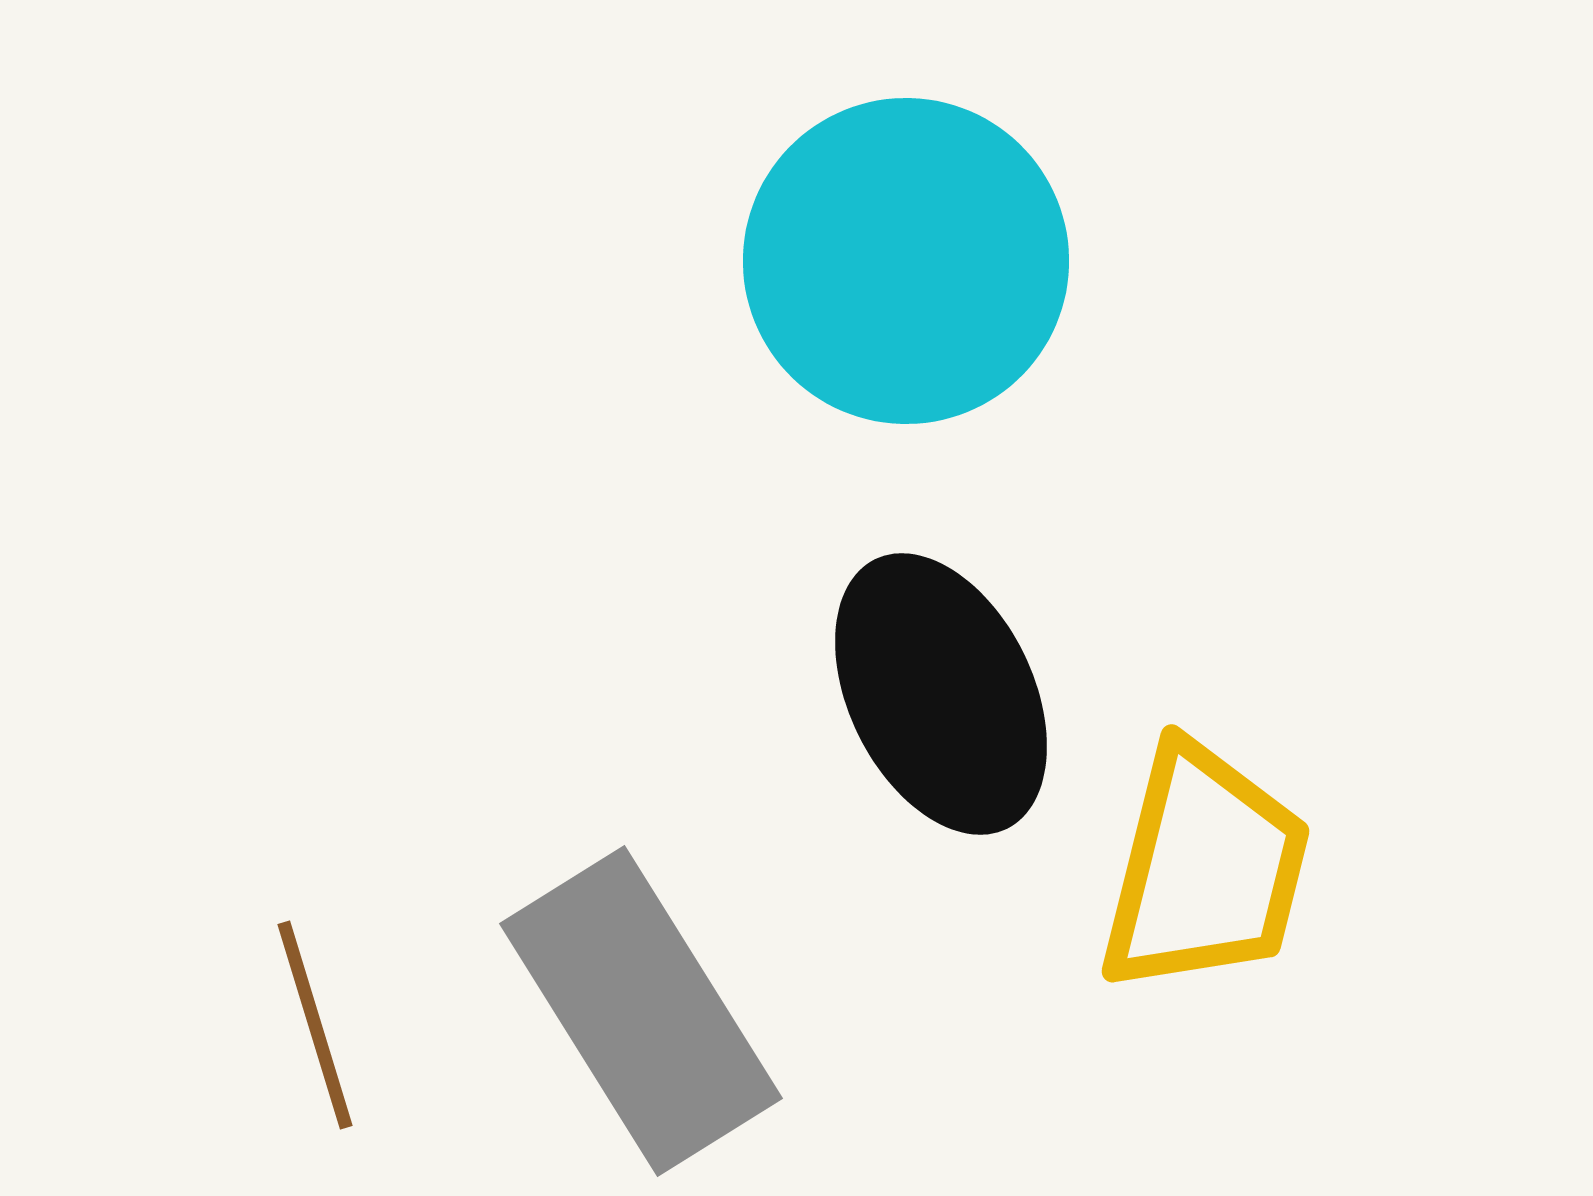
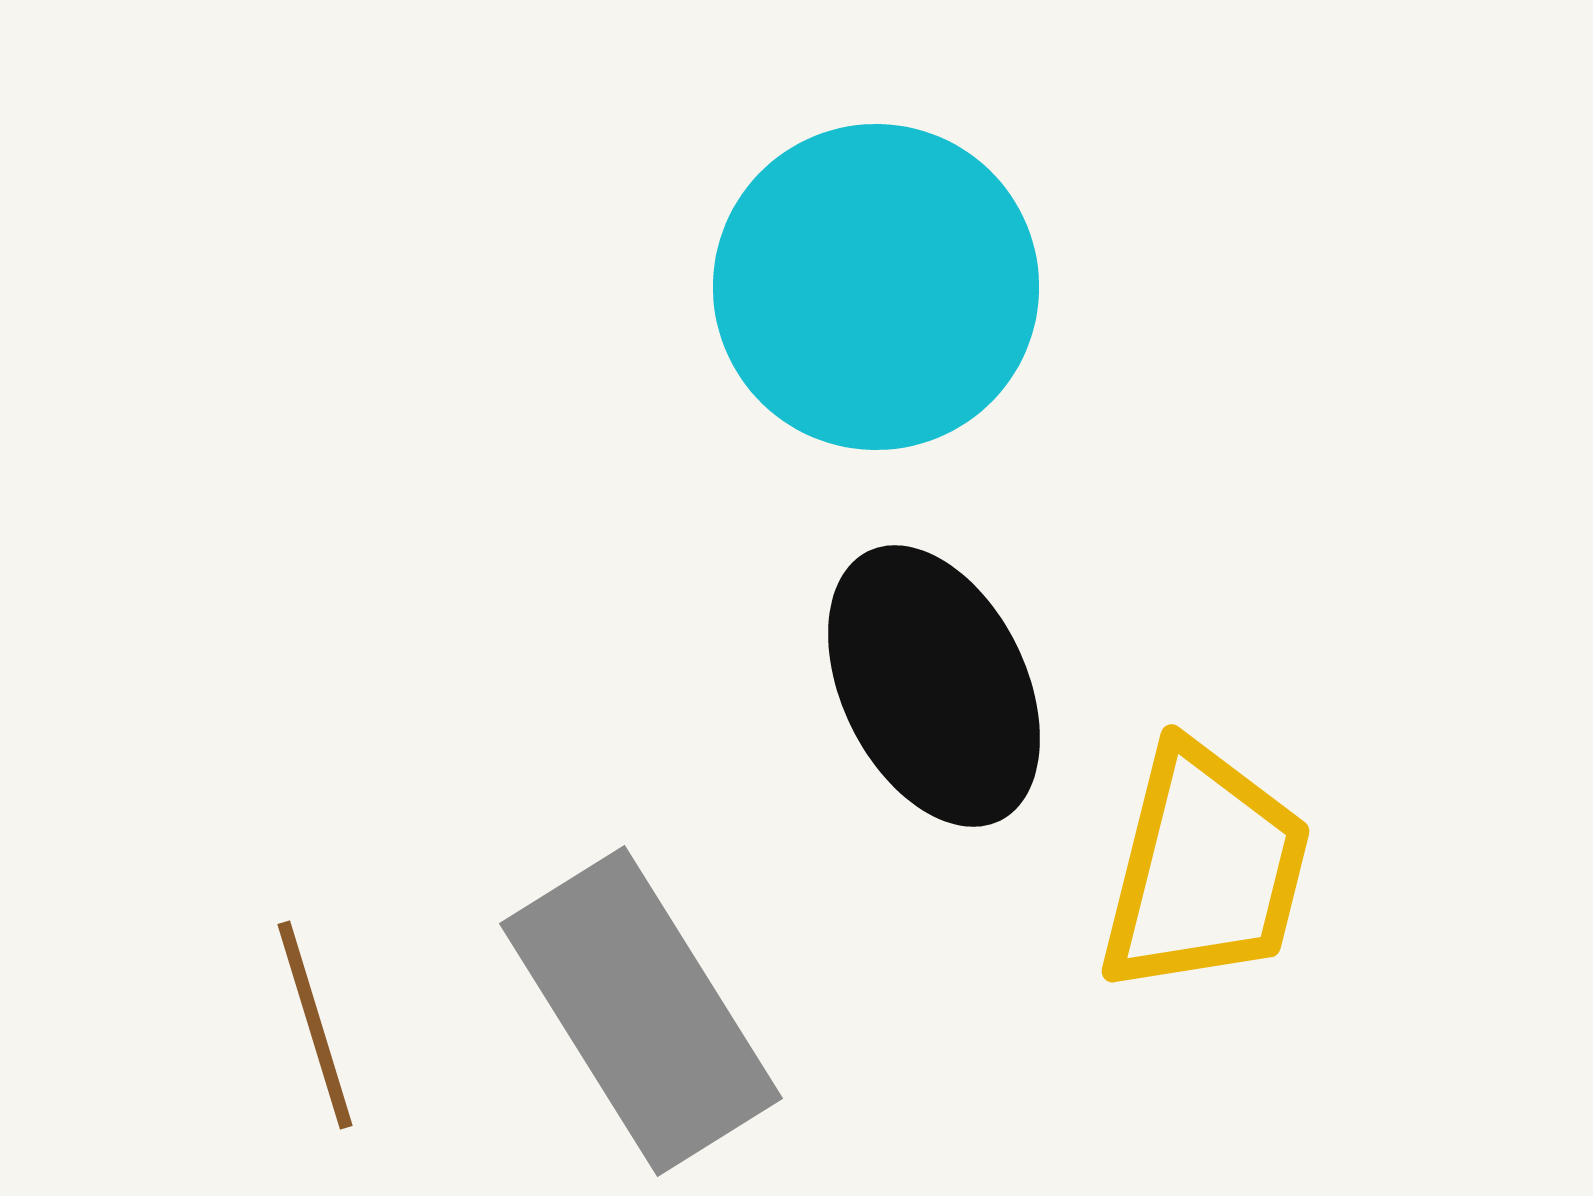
cyan circle: moved 30 px left, 26 px down
black ellipse: moved 7 px left, 8 px up
